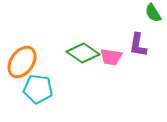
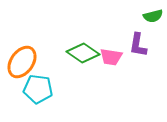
green semicircle: moved 3 px down; rotated 72 degrees counterclockwise
